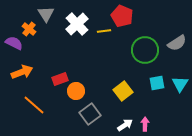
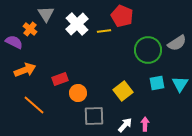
orange cross: moved 1 px right
purple semicircle: moved 1 px up
green circle: moved 3 px right
orange arrow: moved 3 px right, 2 px up
orange circle: moved 2 px right, 2 px down
gray square: moved 4 px right, 2 px down; rotated 35 degrees clockwise
white arrow: rotated 14 degrees counterclockwise
